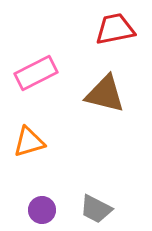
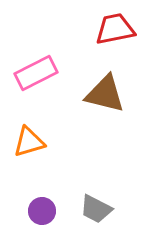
purple circle: moved 1 px down
